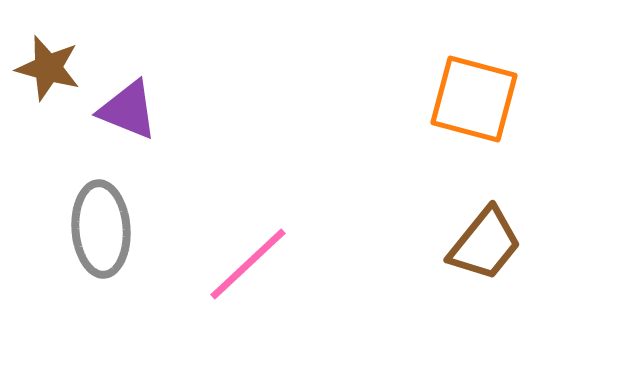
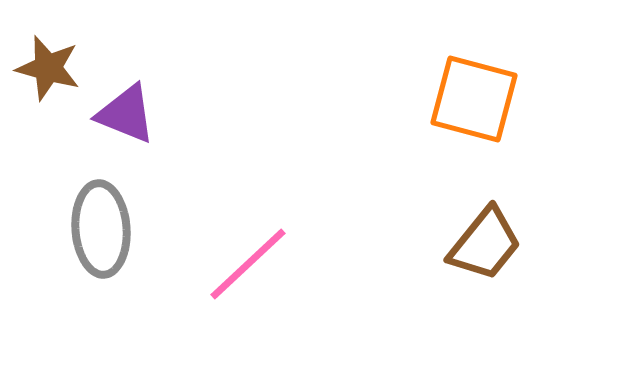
purple triangle: moved 2 px left, 4 px down
